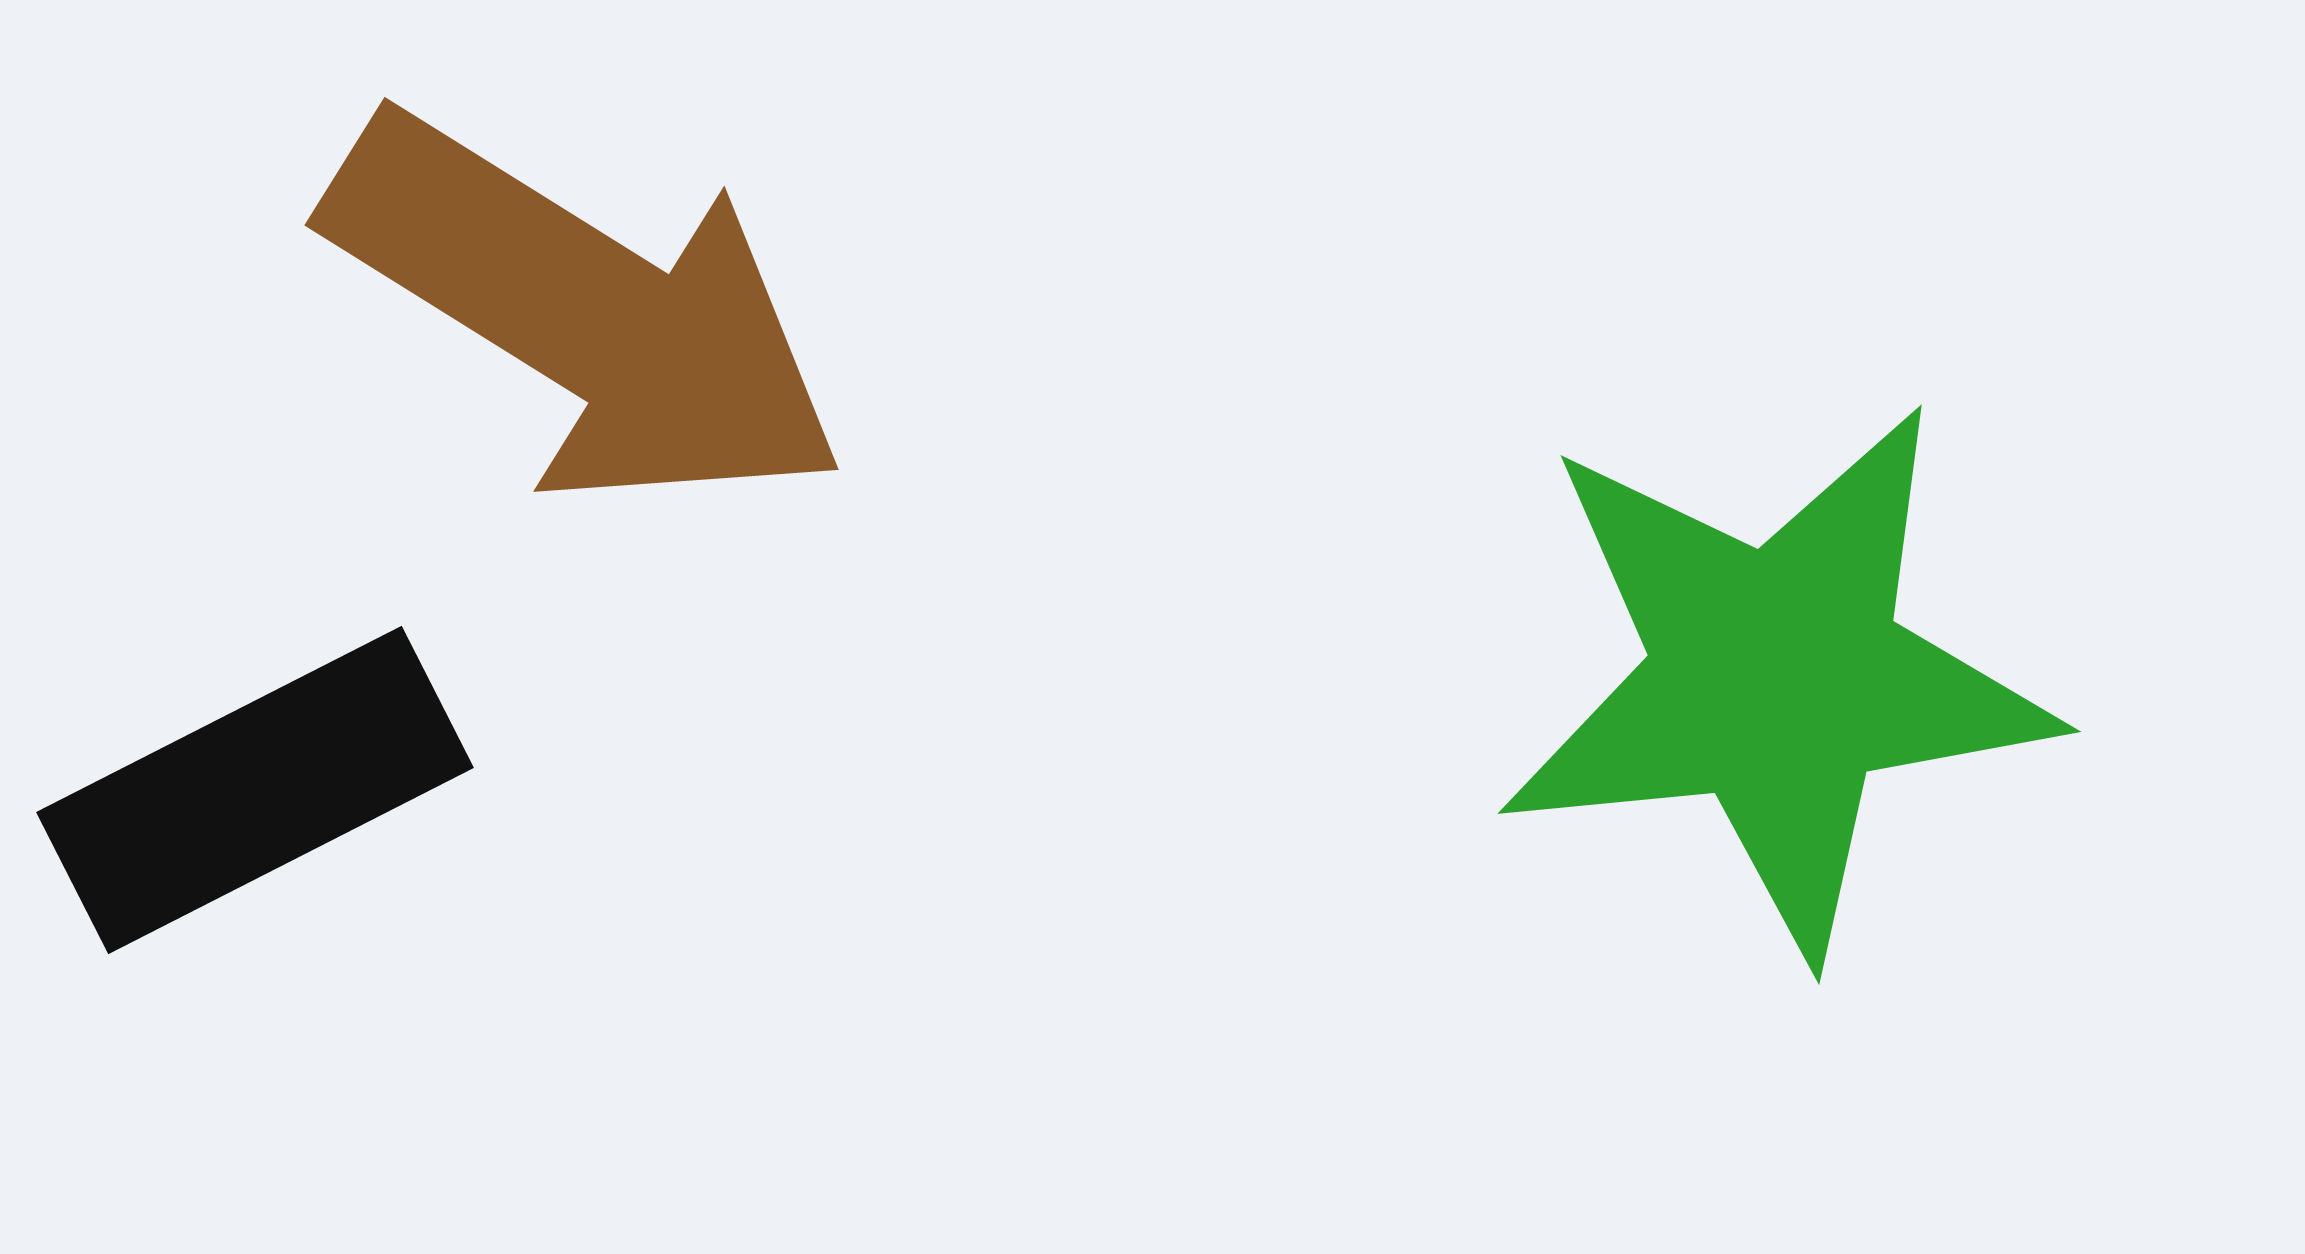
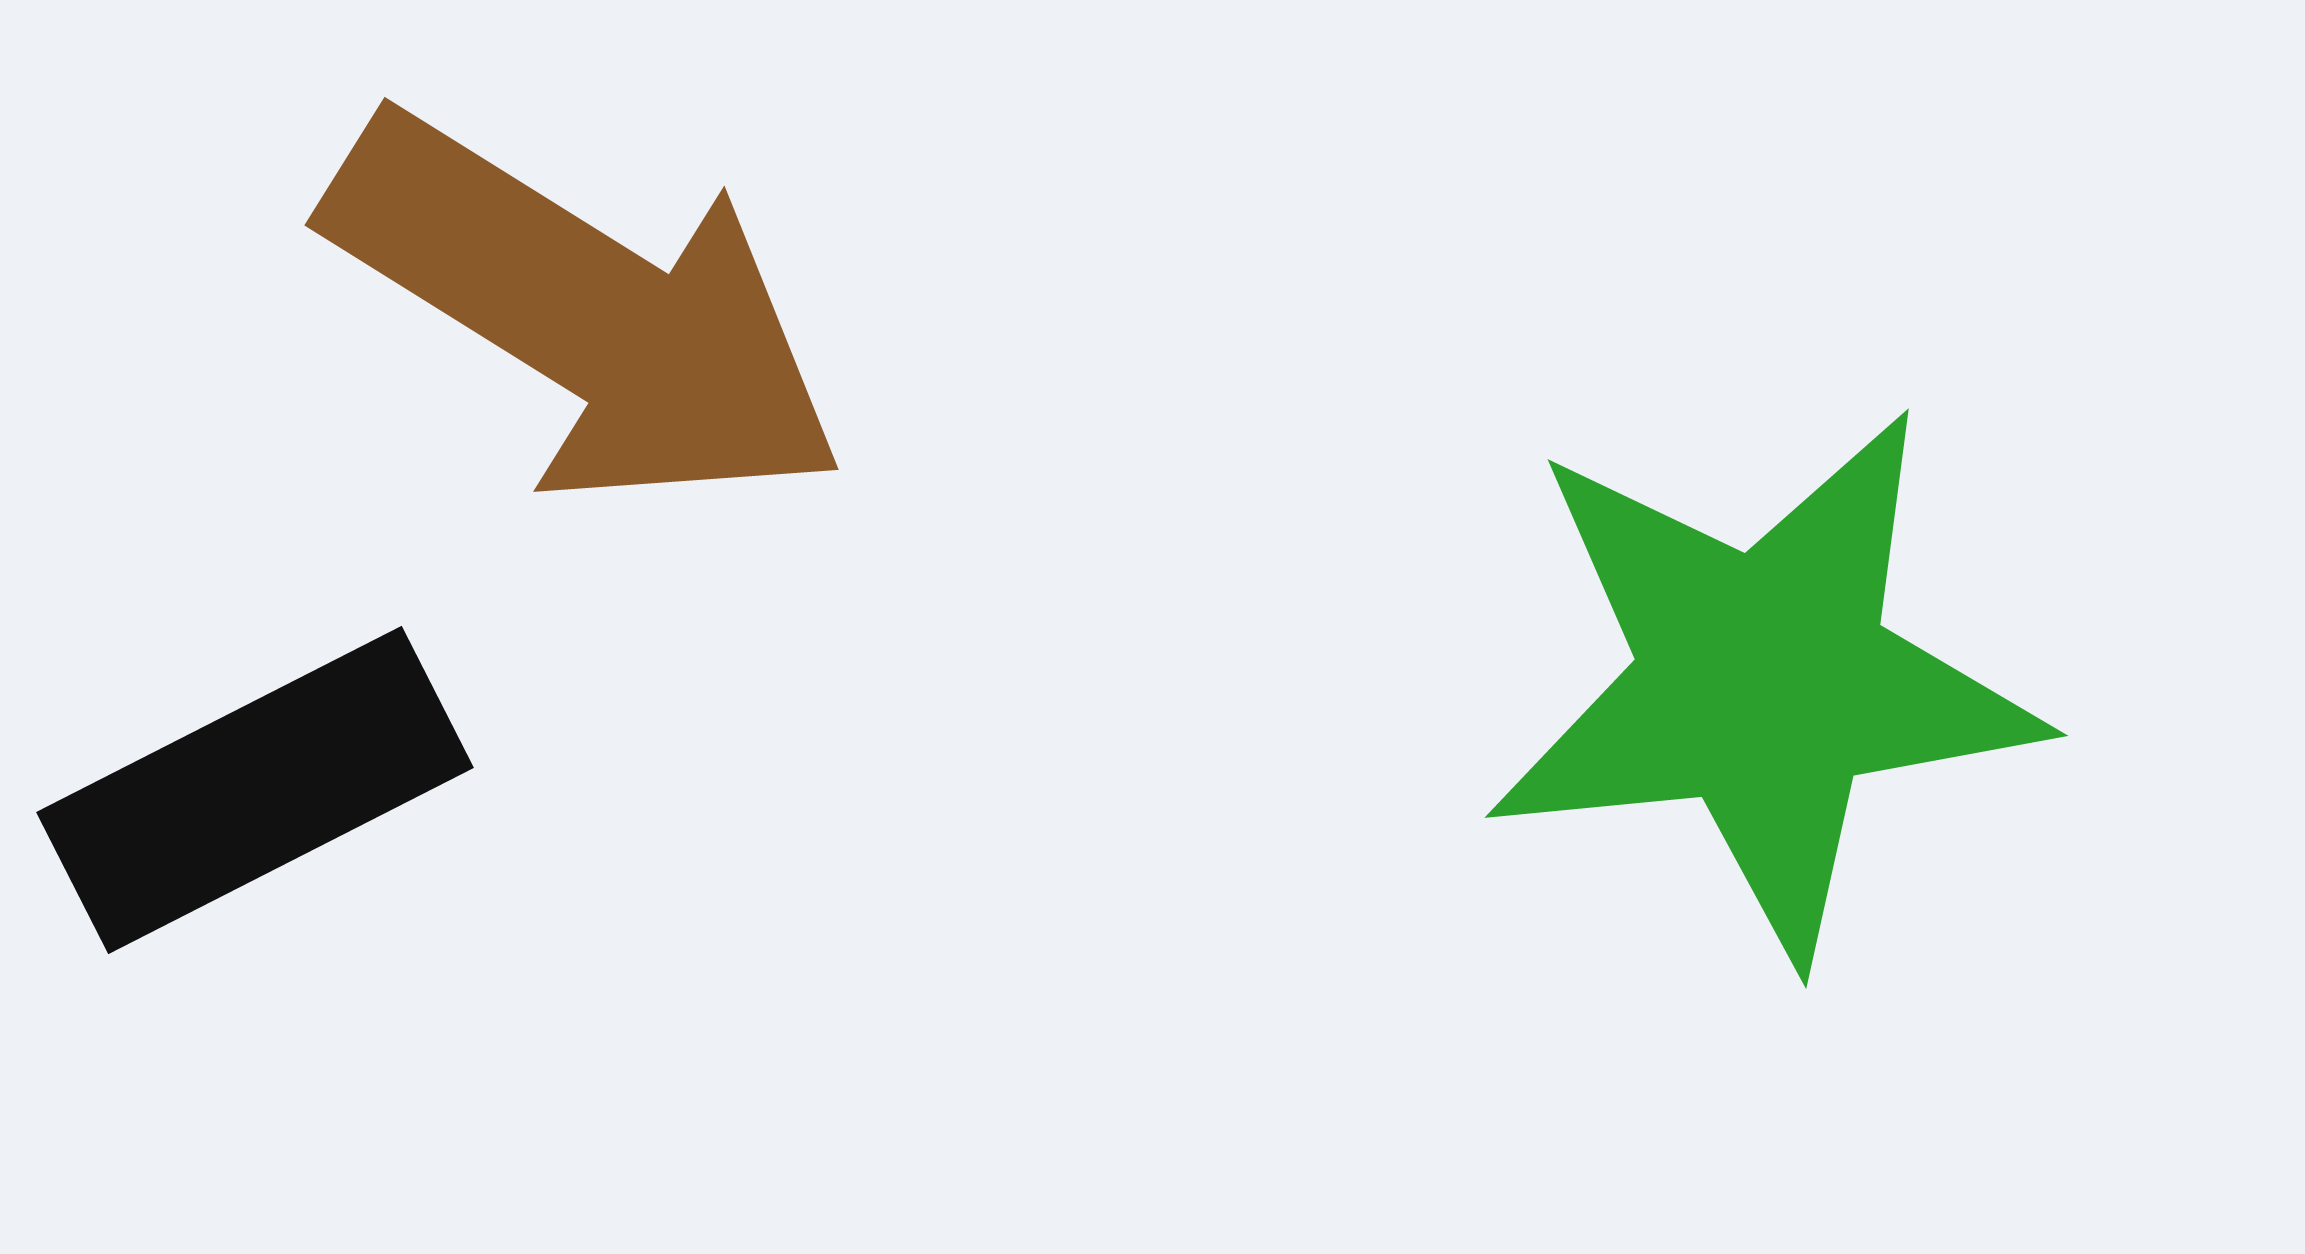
green star: moved 13 px left, 4 px down
